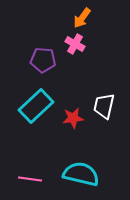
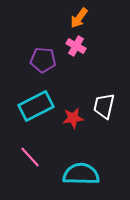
orange arrow: moved 3 px left
pink cross: moved 1 px right, 2 px down
cyan rectangle: rotated 16 degrees clockwise
cyan semicircle: rotated 12 degrees counterclockwise
pink line: moved 22 px up; rotated 40 degrees clockwise
